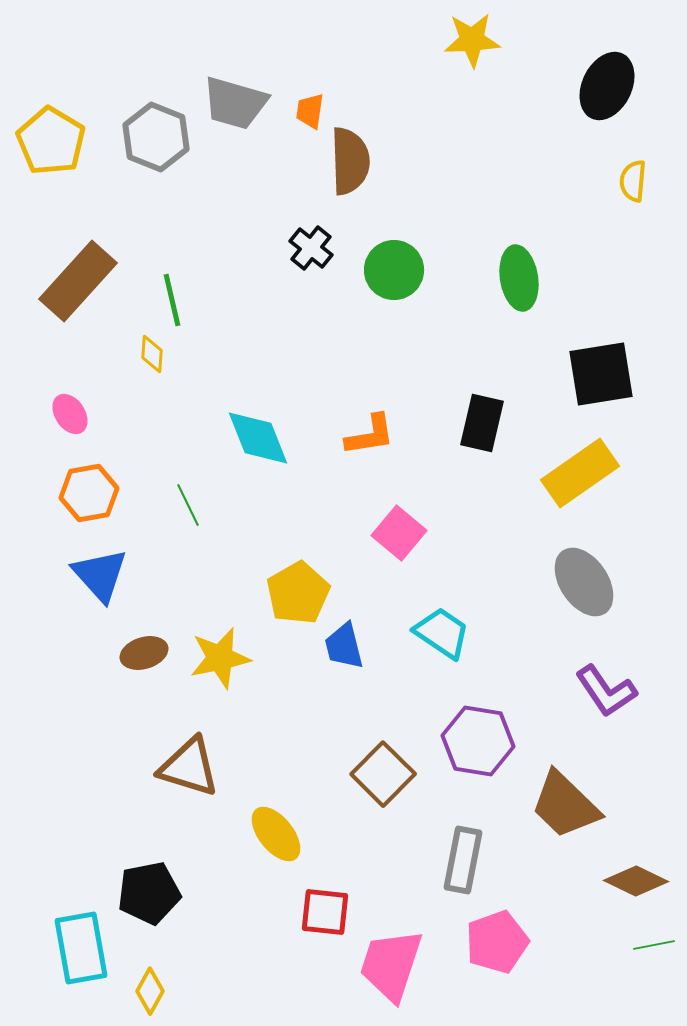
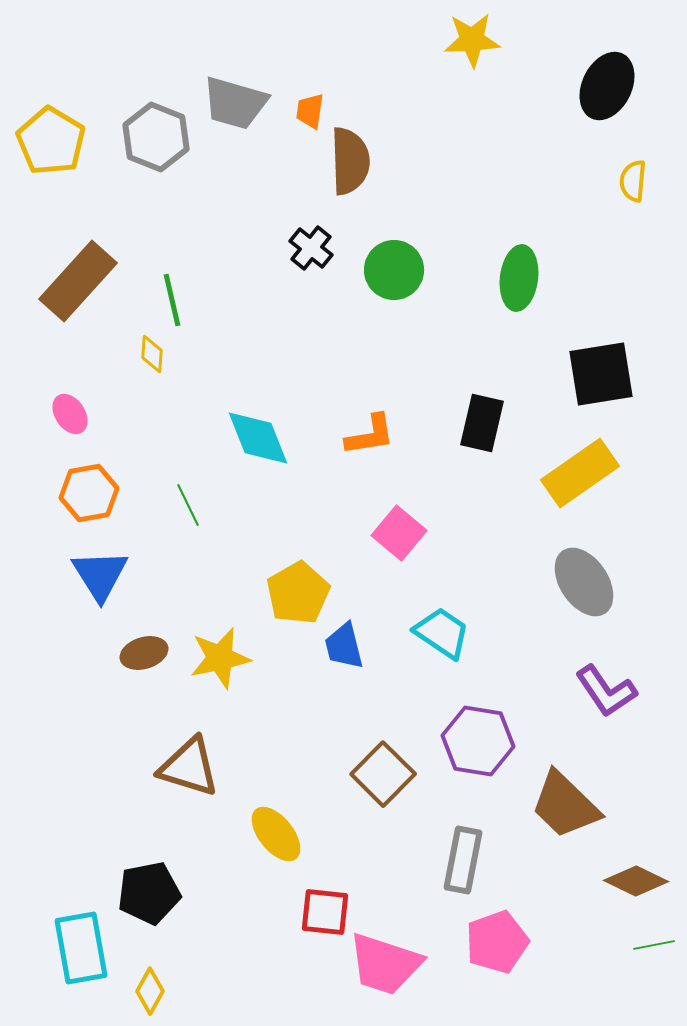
green ellipse at (519, 278): rotated 16 degrees clockwise
blue triangle at (100, 575): rotated 10 degrees clockwise
pink trapezoid at (391, 965): moved 6 px left, 1 px up; rotated 90 degrees counterclockwise
